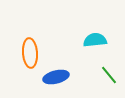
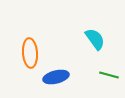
cyan semicircle: moved 1 px up; rotated 60 degrees clockwise
green line: rotated 36 degrees counterclockwise
